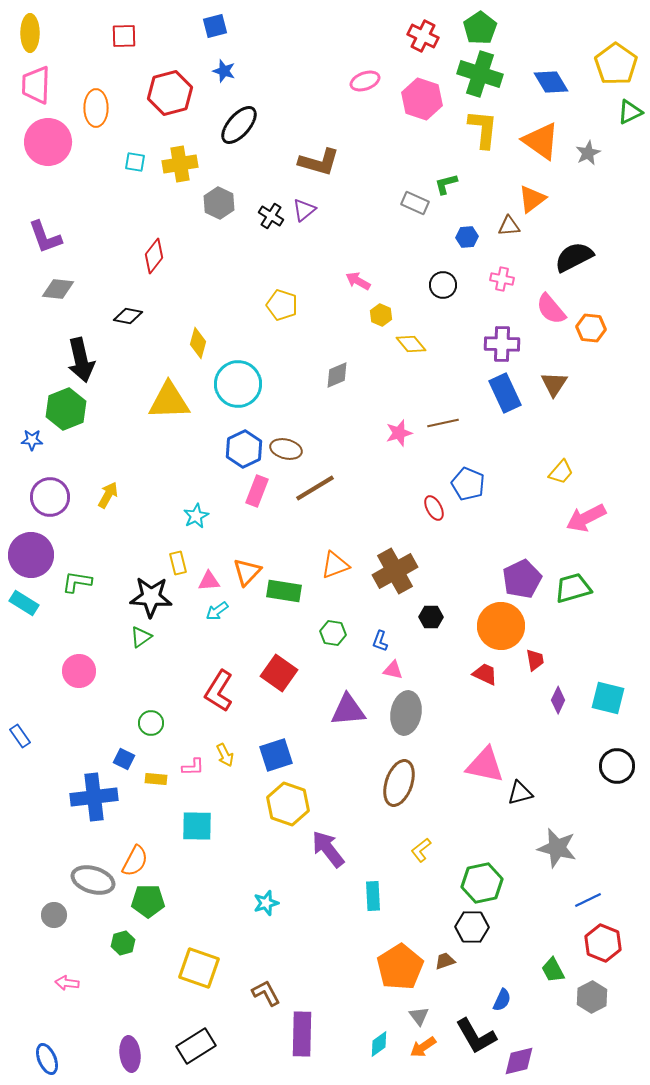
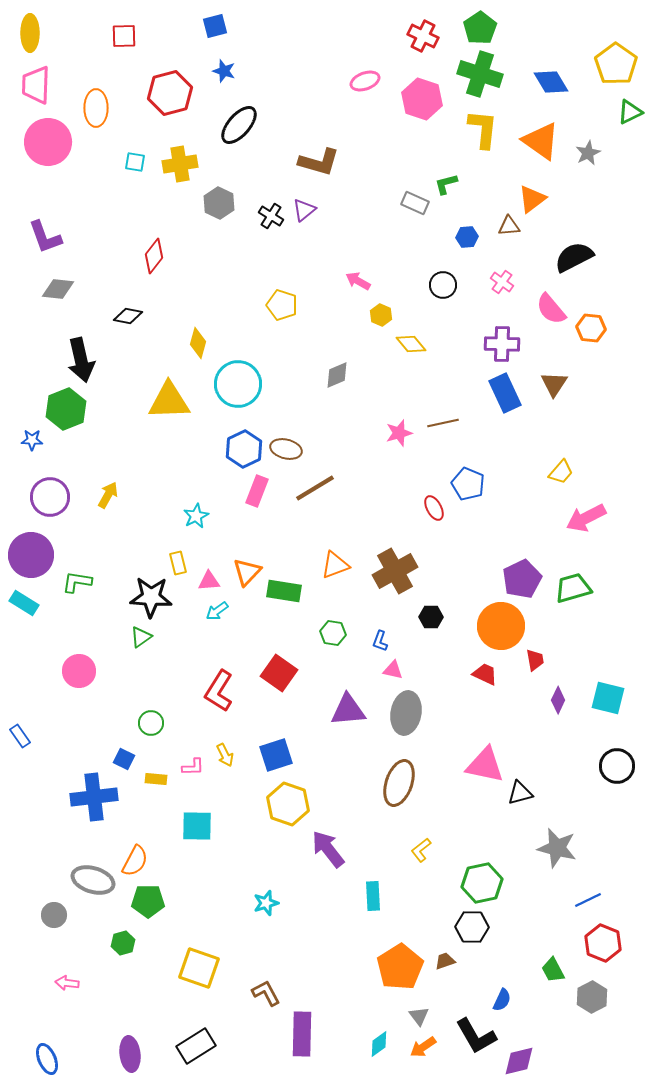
pink cross at (502, 279): moved 3 px down; rotated 25 degrees clockwise
